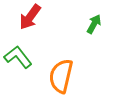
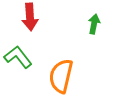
red arrow: rotated 40 degrees counterclockwise
green arrow: rotated 18 degrees counterclockwise
